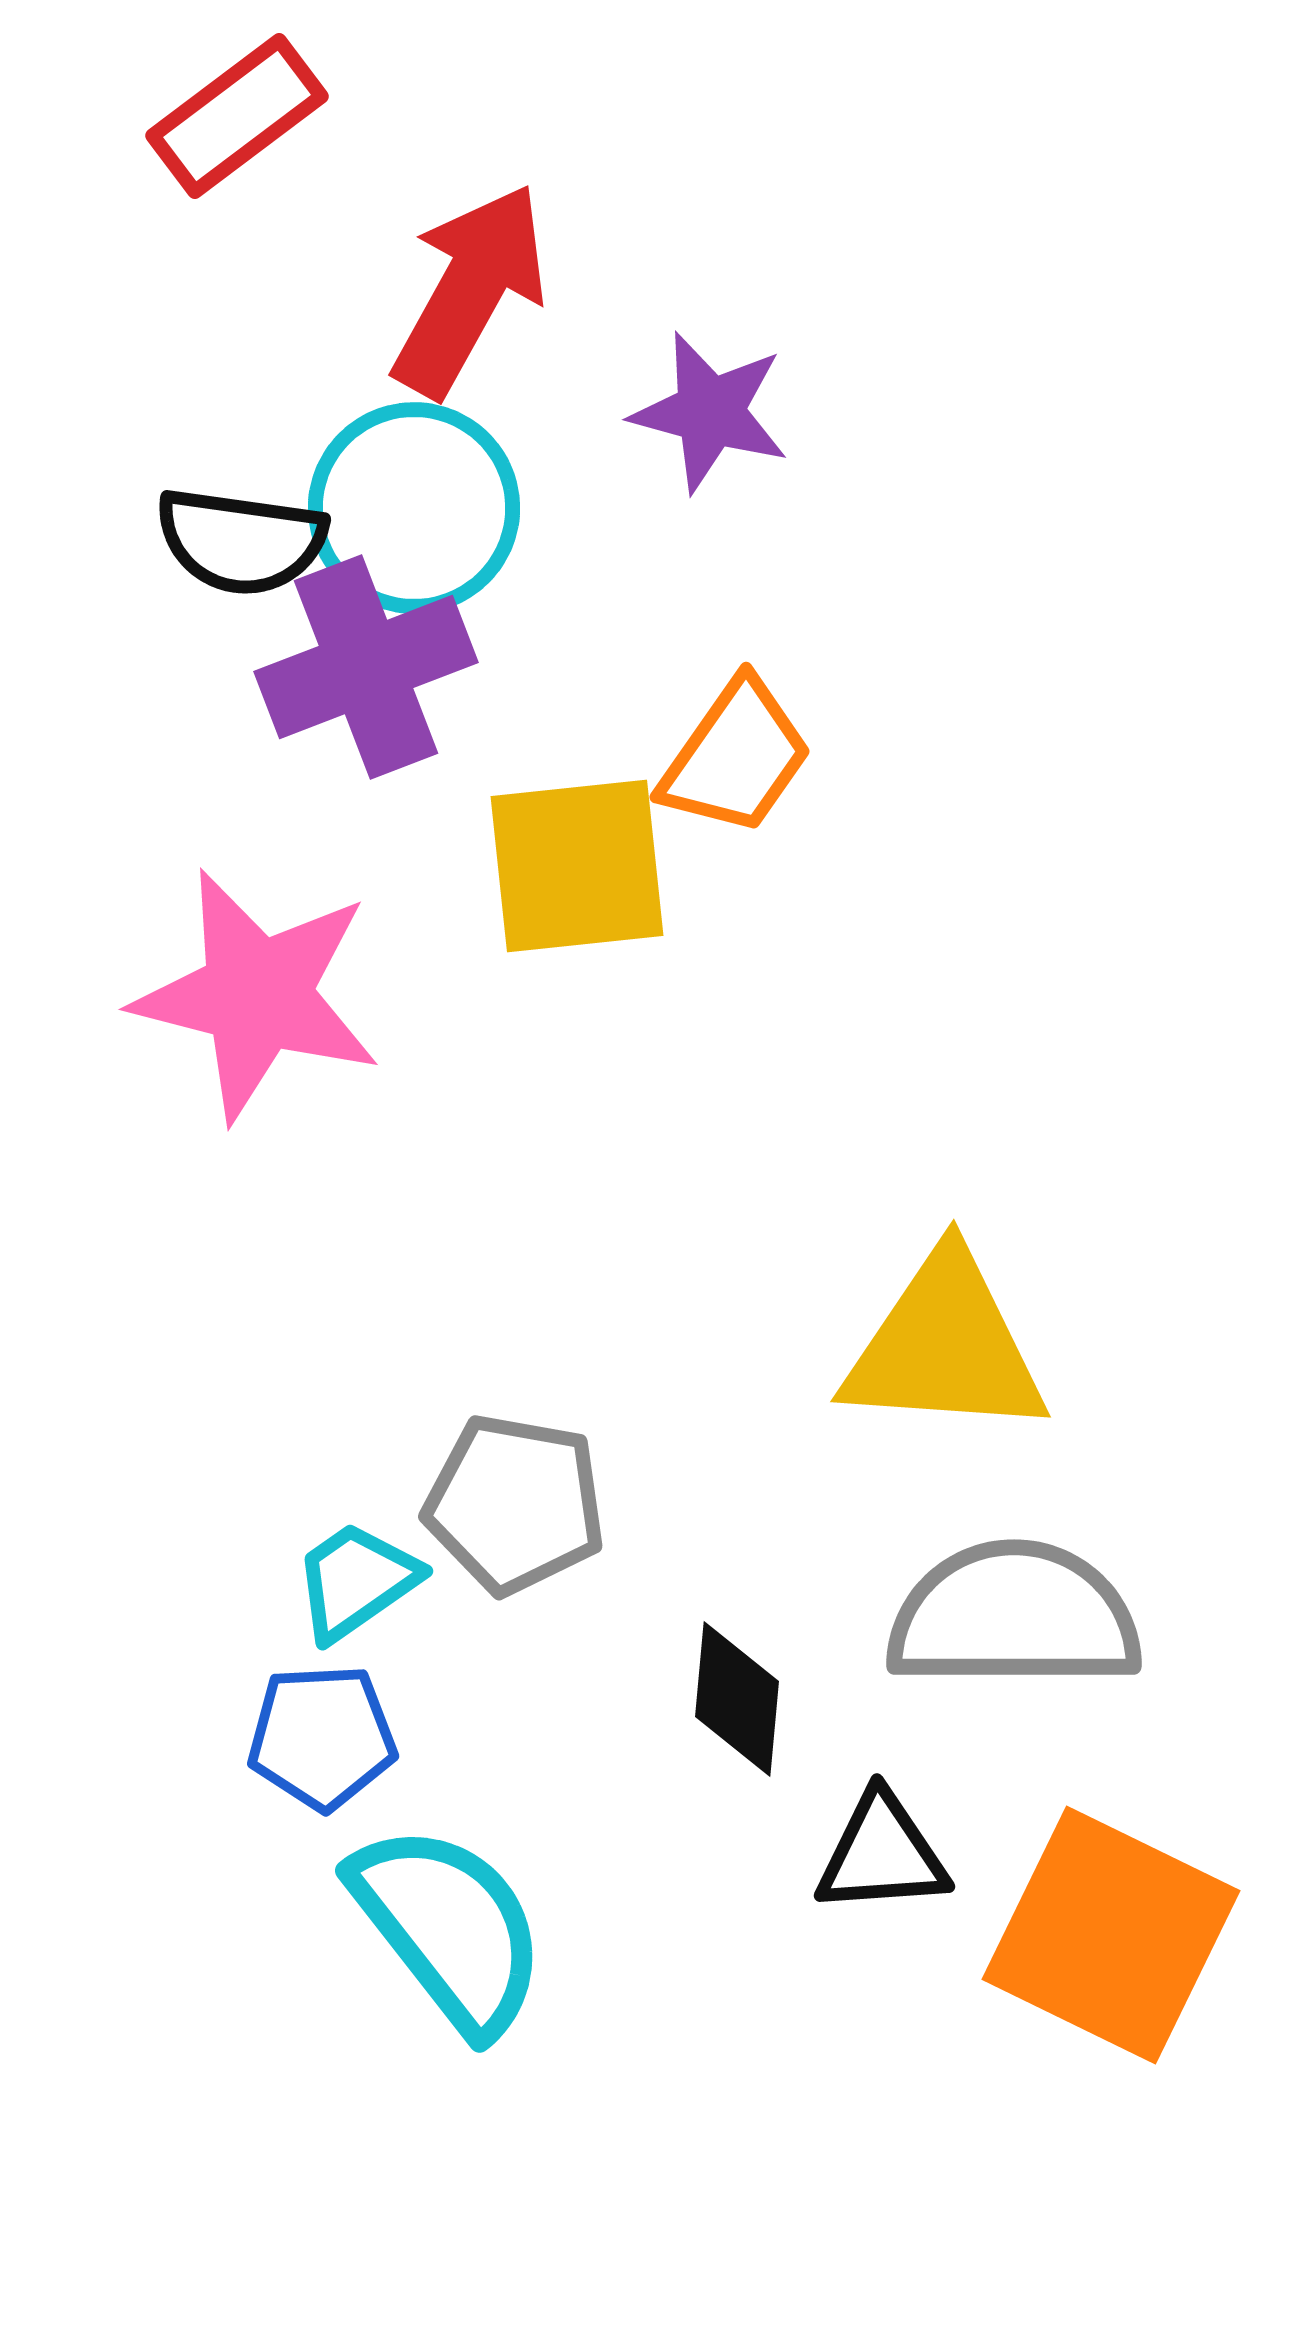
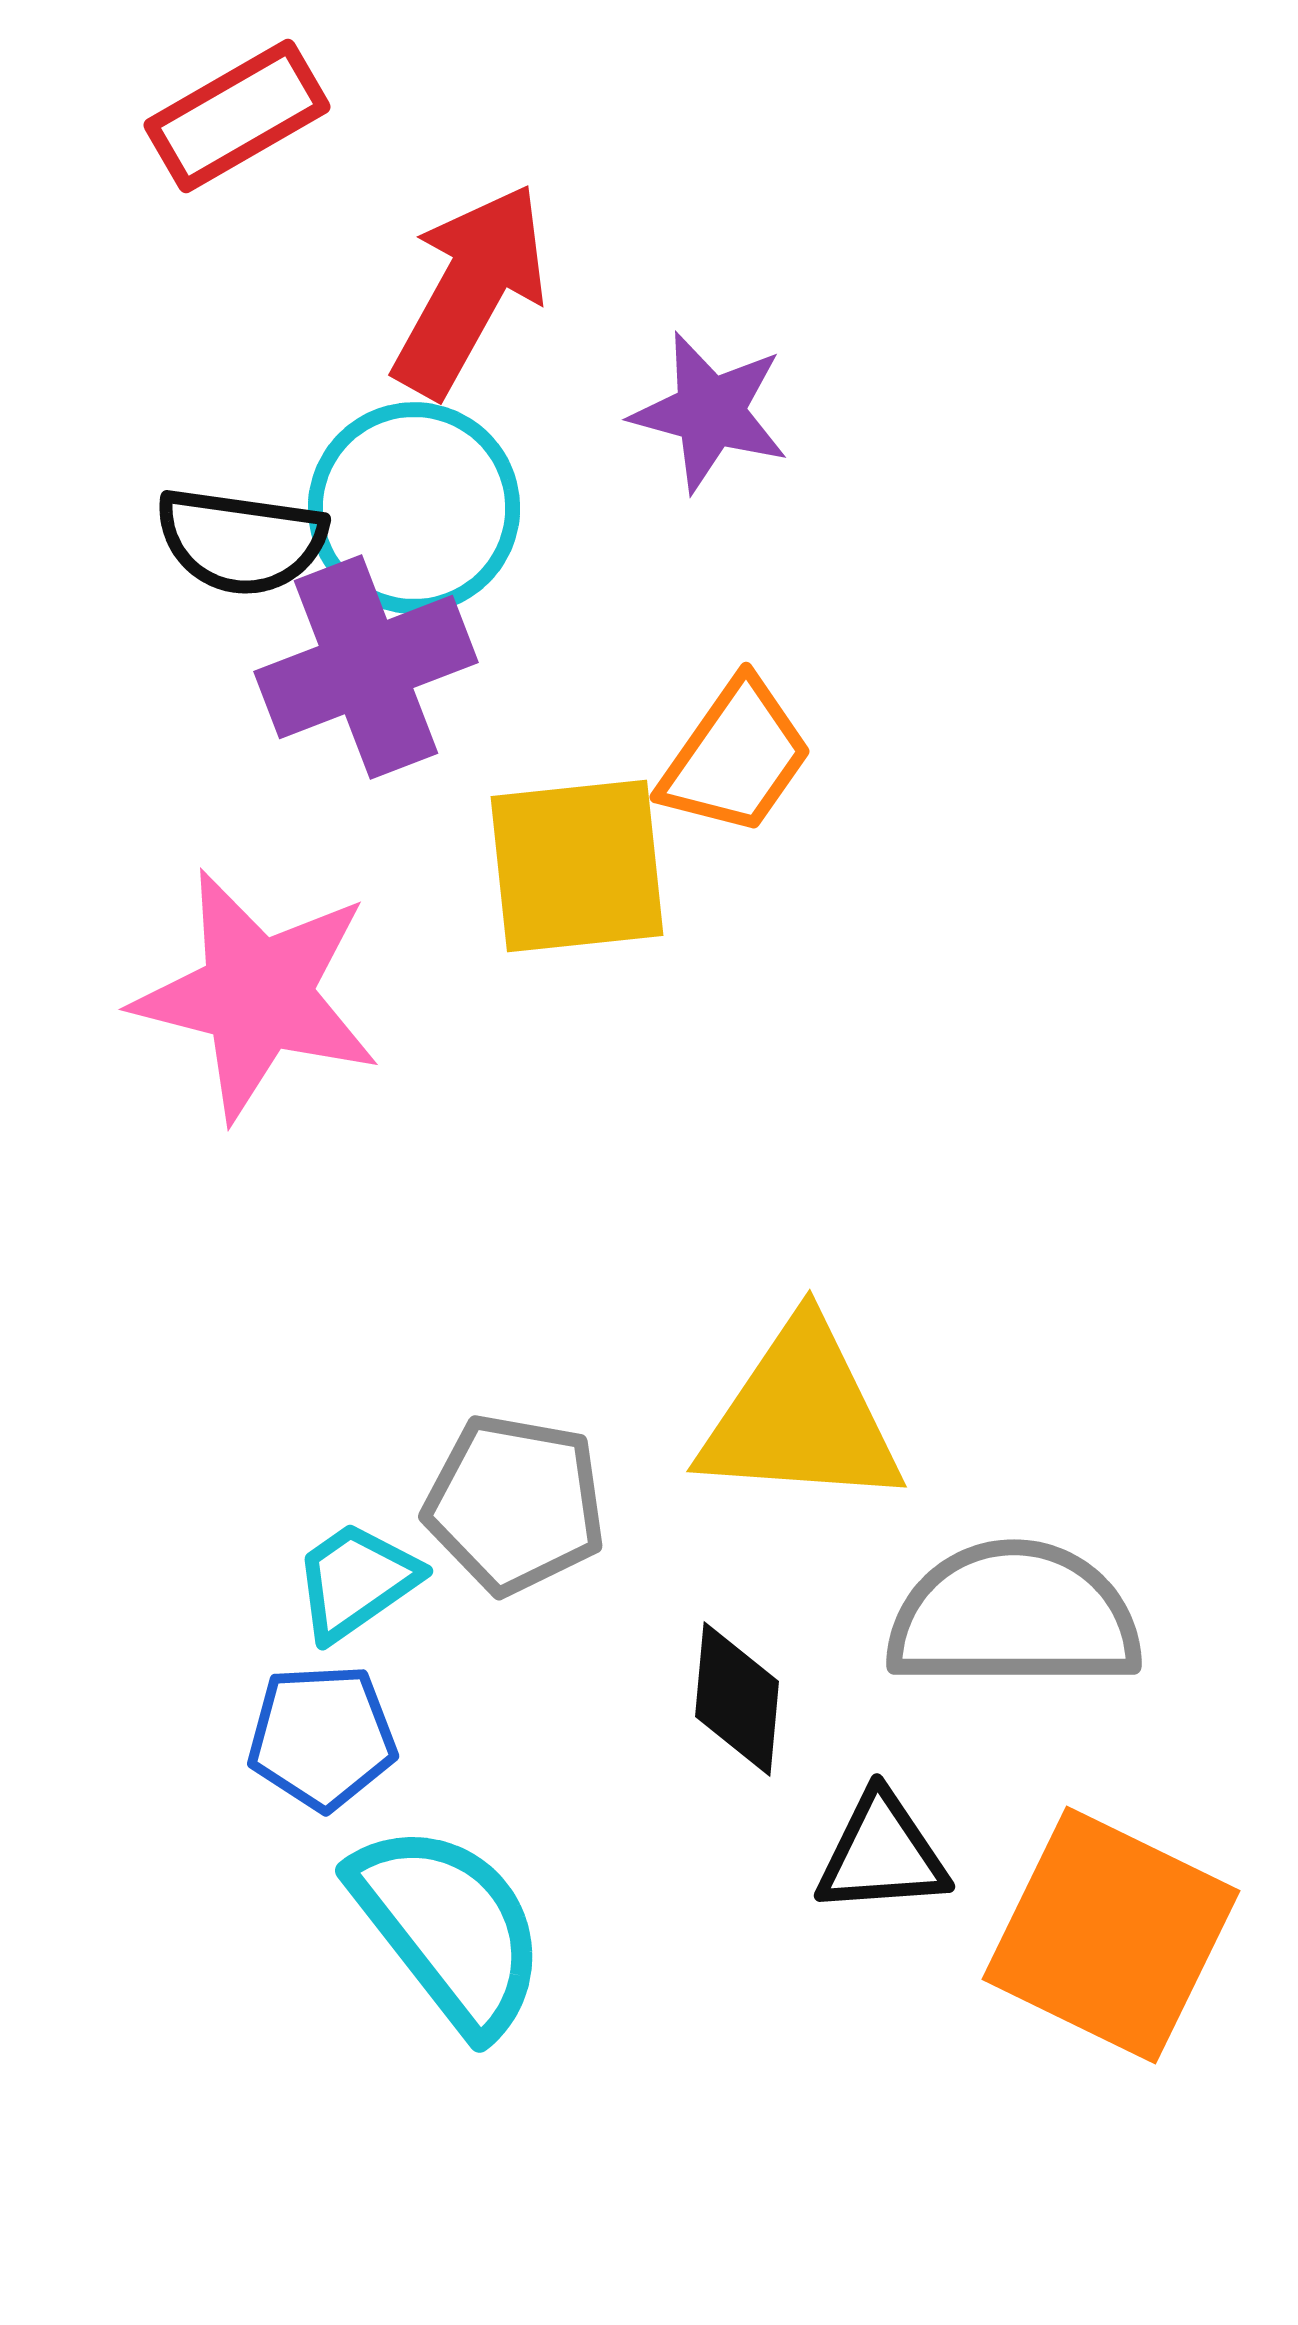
red rectangle: rotated 7 degrees clockwise
yellow triangle: moved 144 px left, 70 px down
